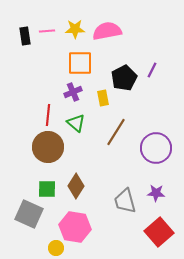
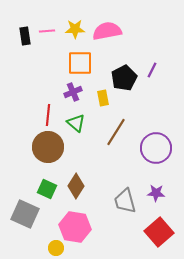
green square: rotated 24 degrees clockwise
gray square: moved 4 px left
